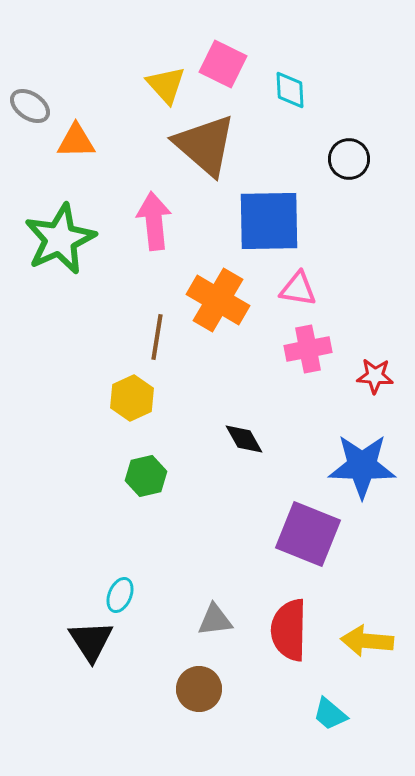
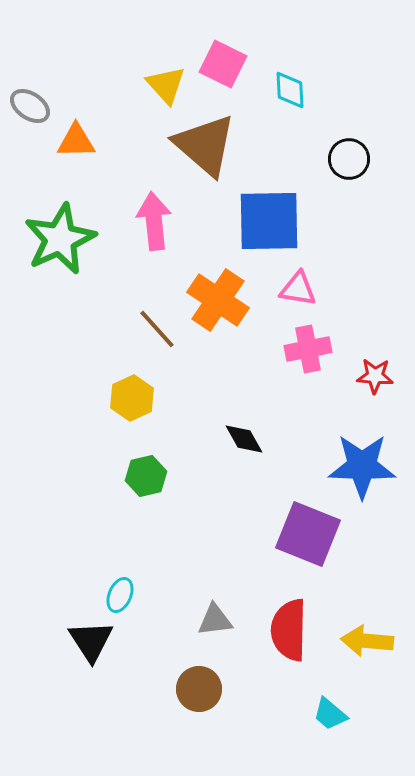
orange cross: rotated 4 degrees clockwise
brown line: moved 8 px up; rotated 51 degrees counterclockwise
